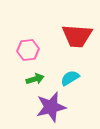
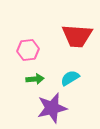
green arrow: rotated 12 degrees clockwise
purple star: moved 1 px right, 1 px down
